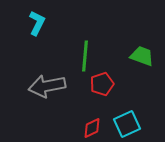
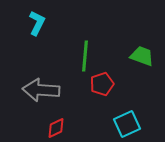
gray arrow: moved 6 px left, 4 px down; rotated 15 degrees clockwise
red diamond: moved 36 px left
